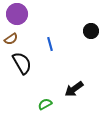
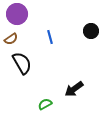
blue line: moved 7 px up
